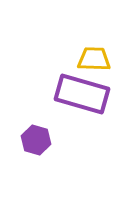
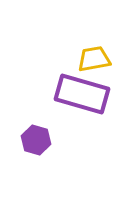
yellow trapezoid: rotated 12 degrees counterclockwise
